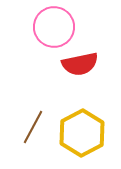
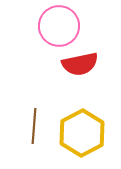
pink circle: moved 5 px right, 1 px up
brown line: moved 1 px right, 1 px up; rotated 24 degrees counterclockwise
